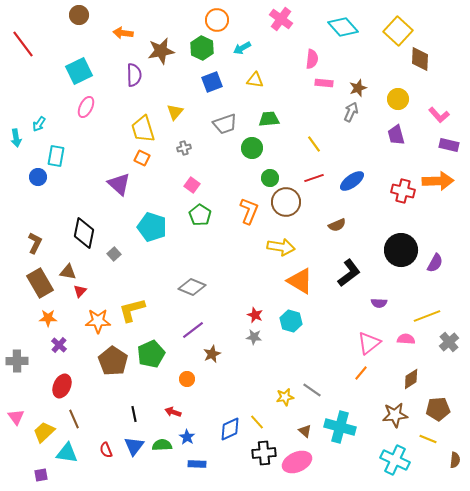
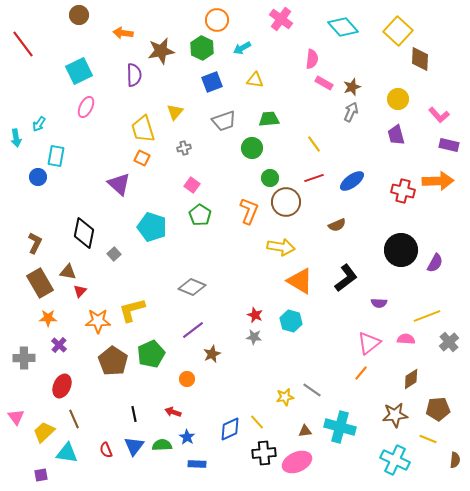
pink rectangle at (324, 83): rotated 24 degrees clockwise
brown star at (358, 88): moved 6 px left, 1 px up
gray trapezoid at (225, 124): moved 1 px left, 3 px up
black L-shape at (349, 273): moved 3 px left, 5 px down
gray cross at (17, 361): moved 7 px right, 3 px up
brown triangle at (305, 431): rotated 48 degrees counterclockwise
